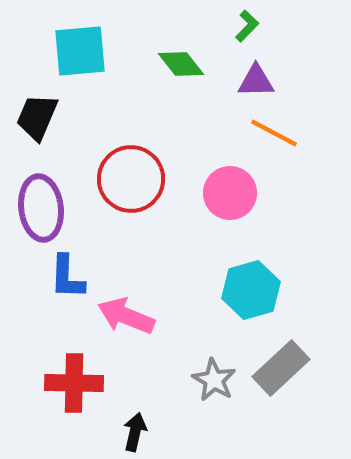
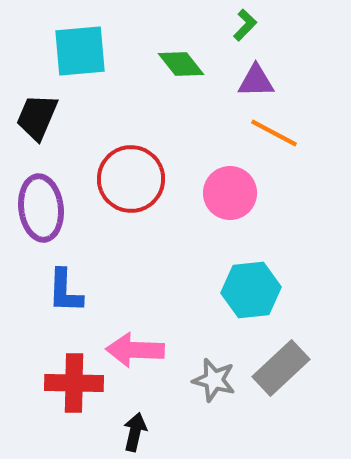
green L-shape: moved 2 px left, 1 px up
blue L-shape: moved 2 px left, 14 px down
cyan hexagon: rotated 10 degrees clockwise
pink arrow: moved 9 px right, 34 px down; rotated 20 degrees counterclockwise
gray star: rotated 15 degrees counterclockwise
